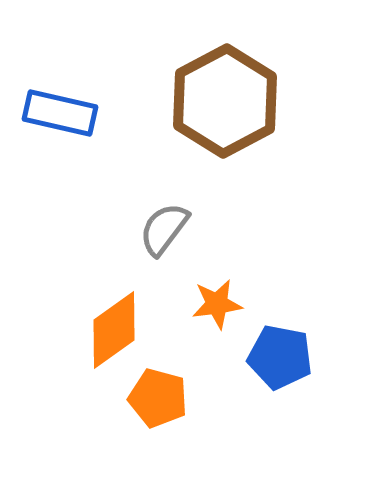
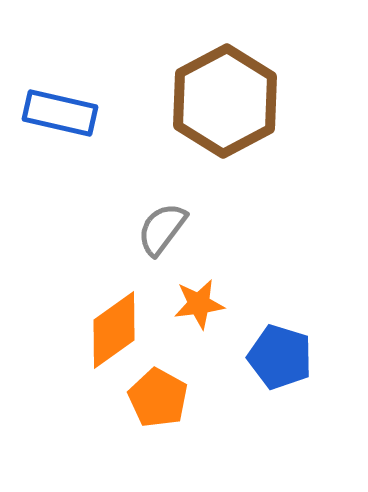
gray semicircle: moved 2 px left
orange star: moved 18 px left
blue pentagon: rotated 6 degrees clockwise
orange pentagon: rotated 14 degrees clockwise
